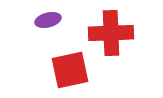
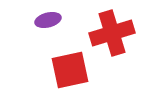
red cross: moved 1 px right; rotated 15 degrees counterclockwise
